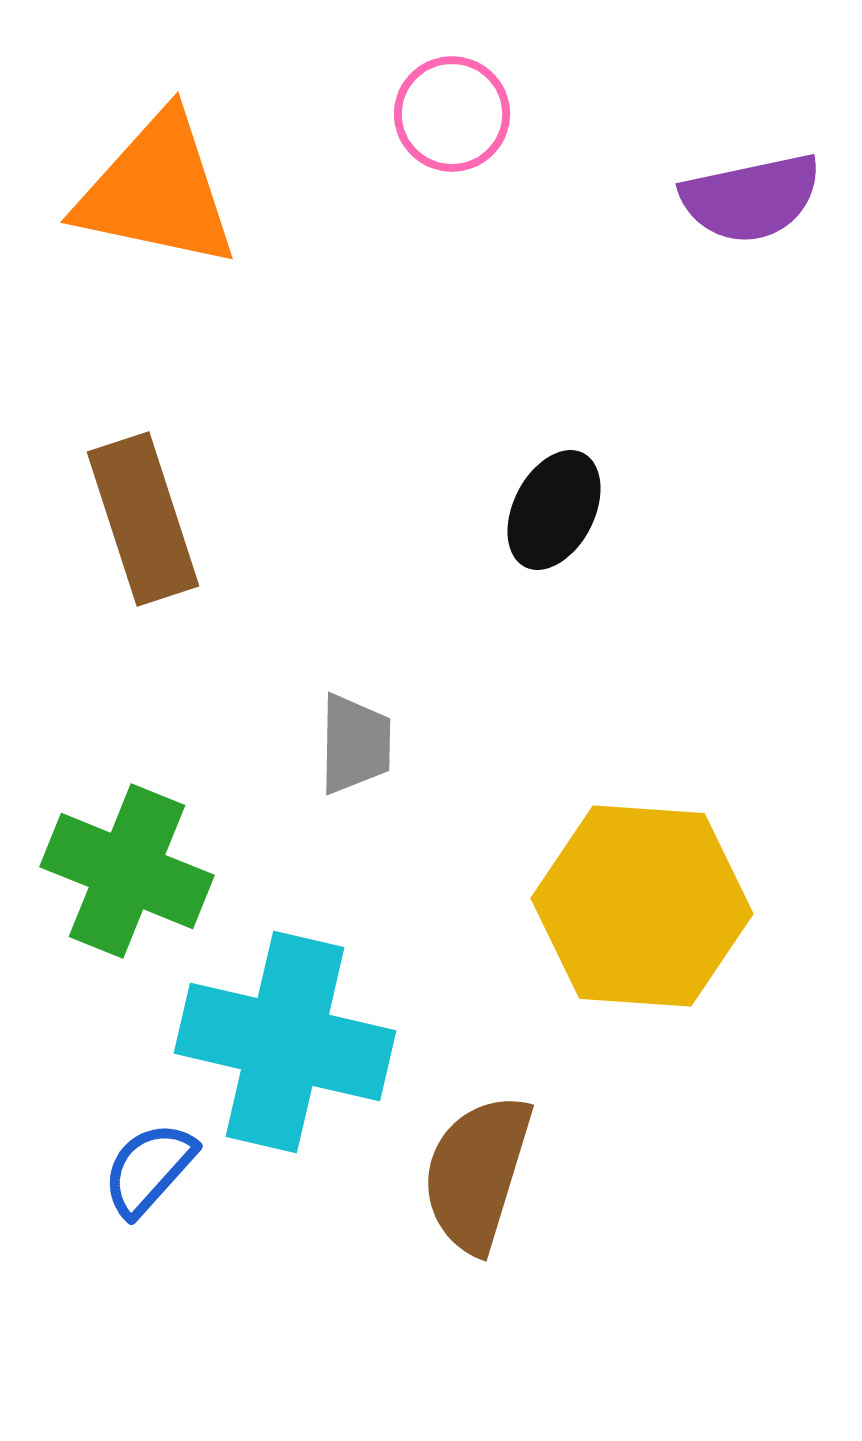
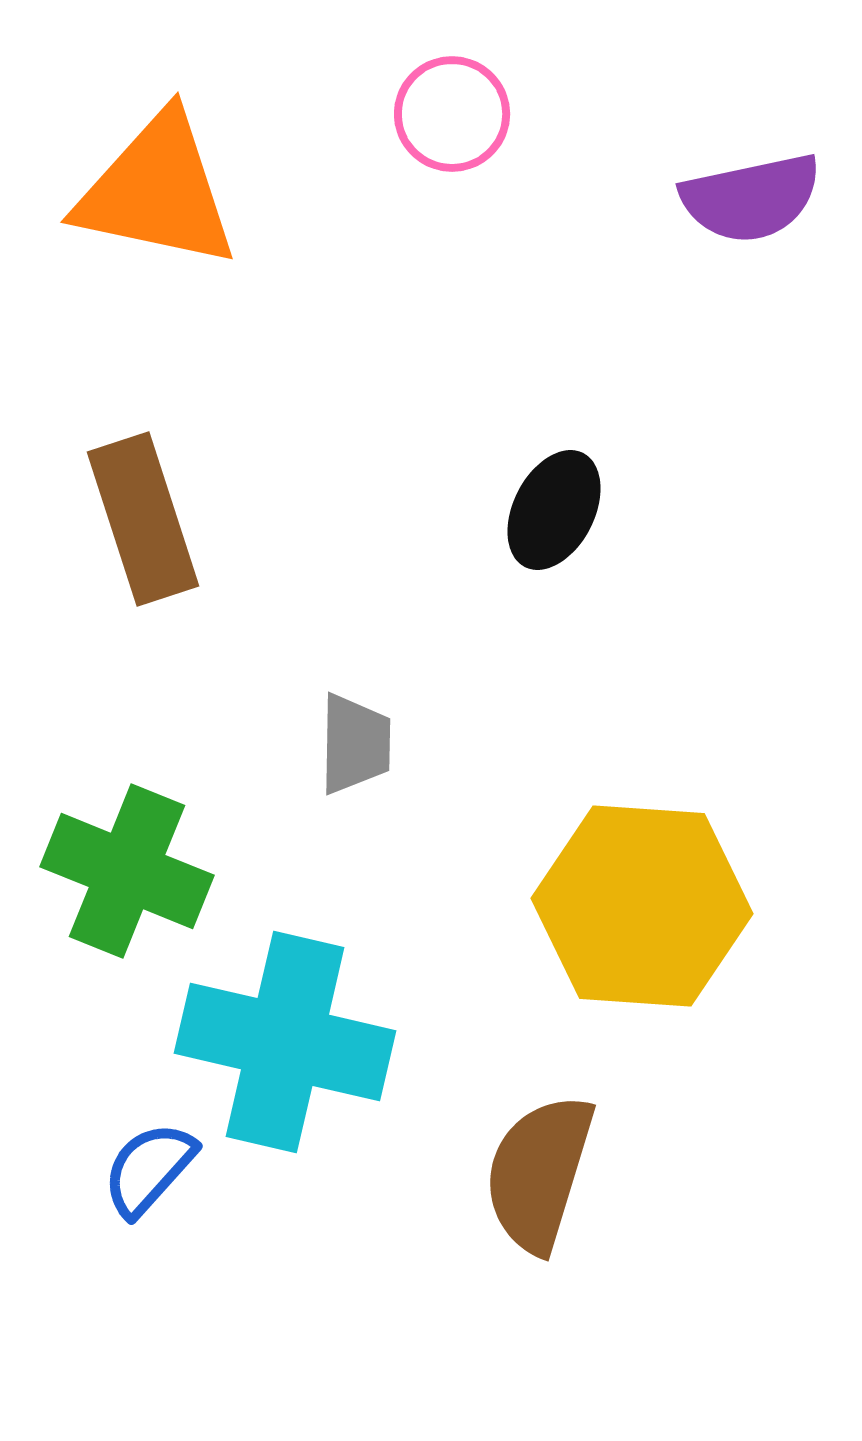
brown semicircle: moved 62 px right
